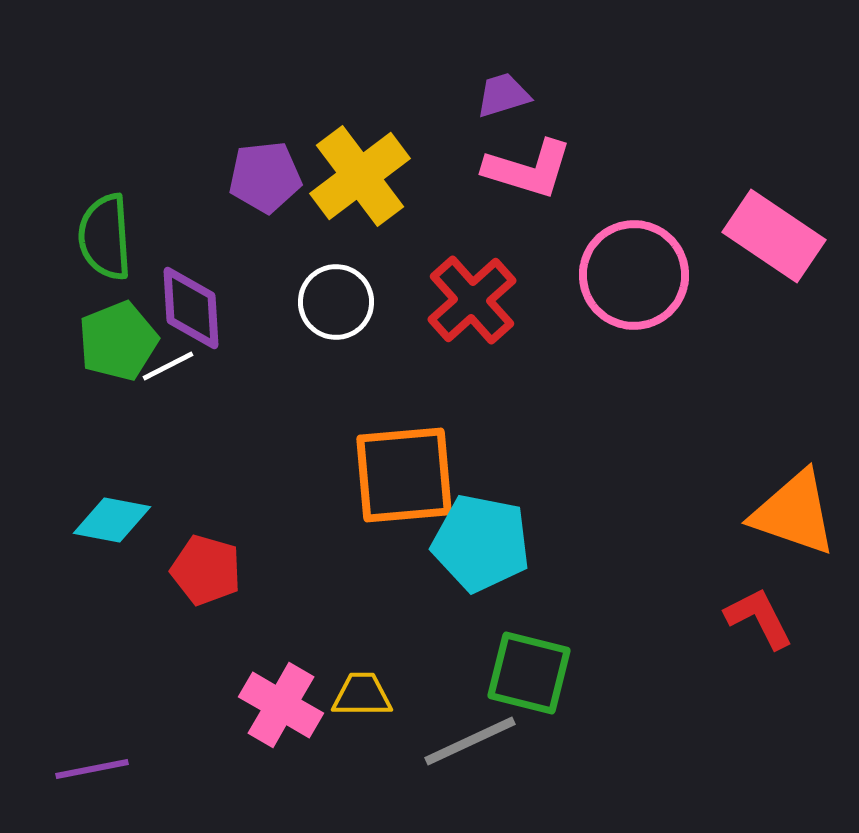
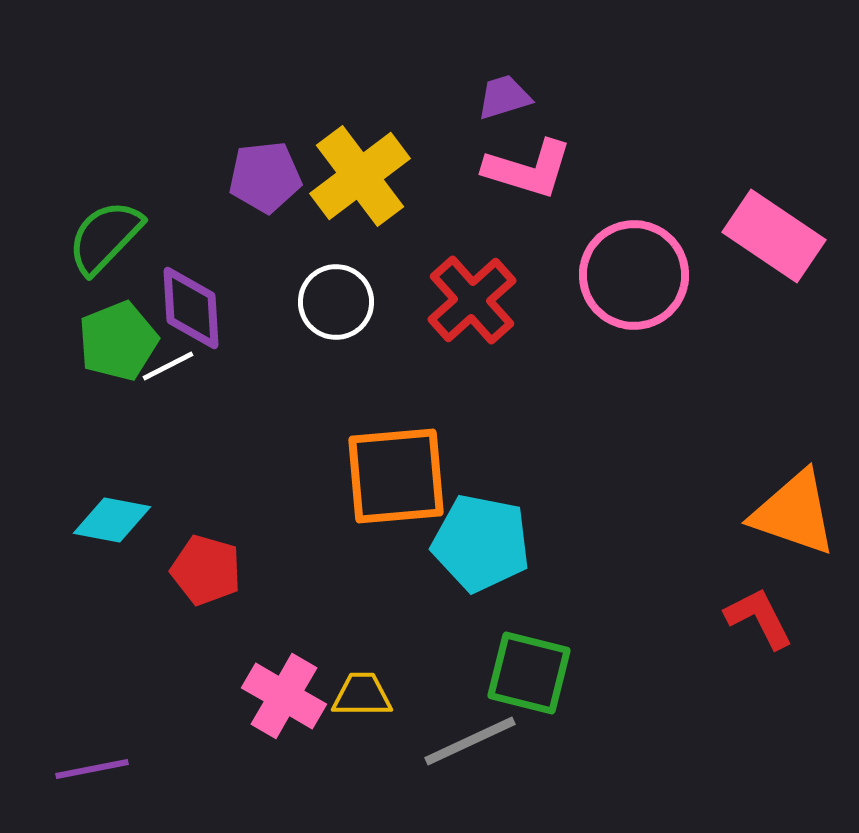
purple trapezoid: moved 1 px right, 2 px down
green semicircle: rotated 48 degrees clockwise
orange square: moved 8 px left, 1 px down
pink cross: moved 3 px right, 9 px up
